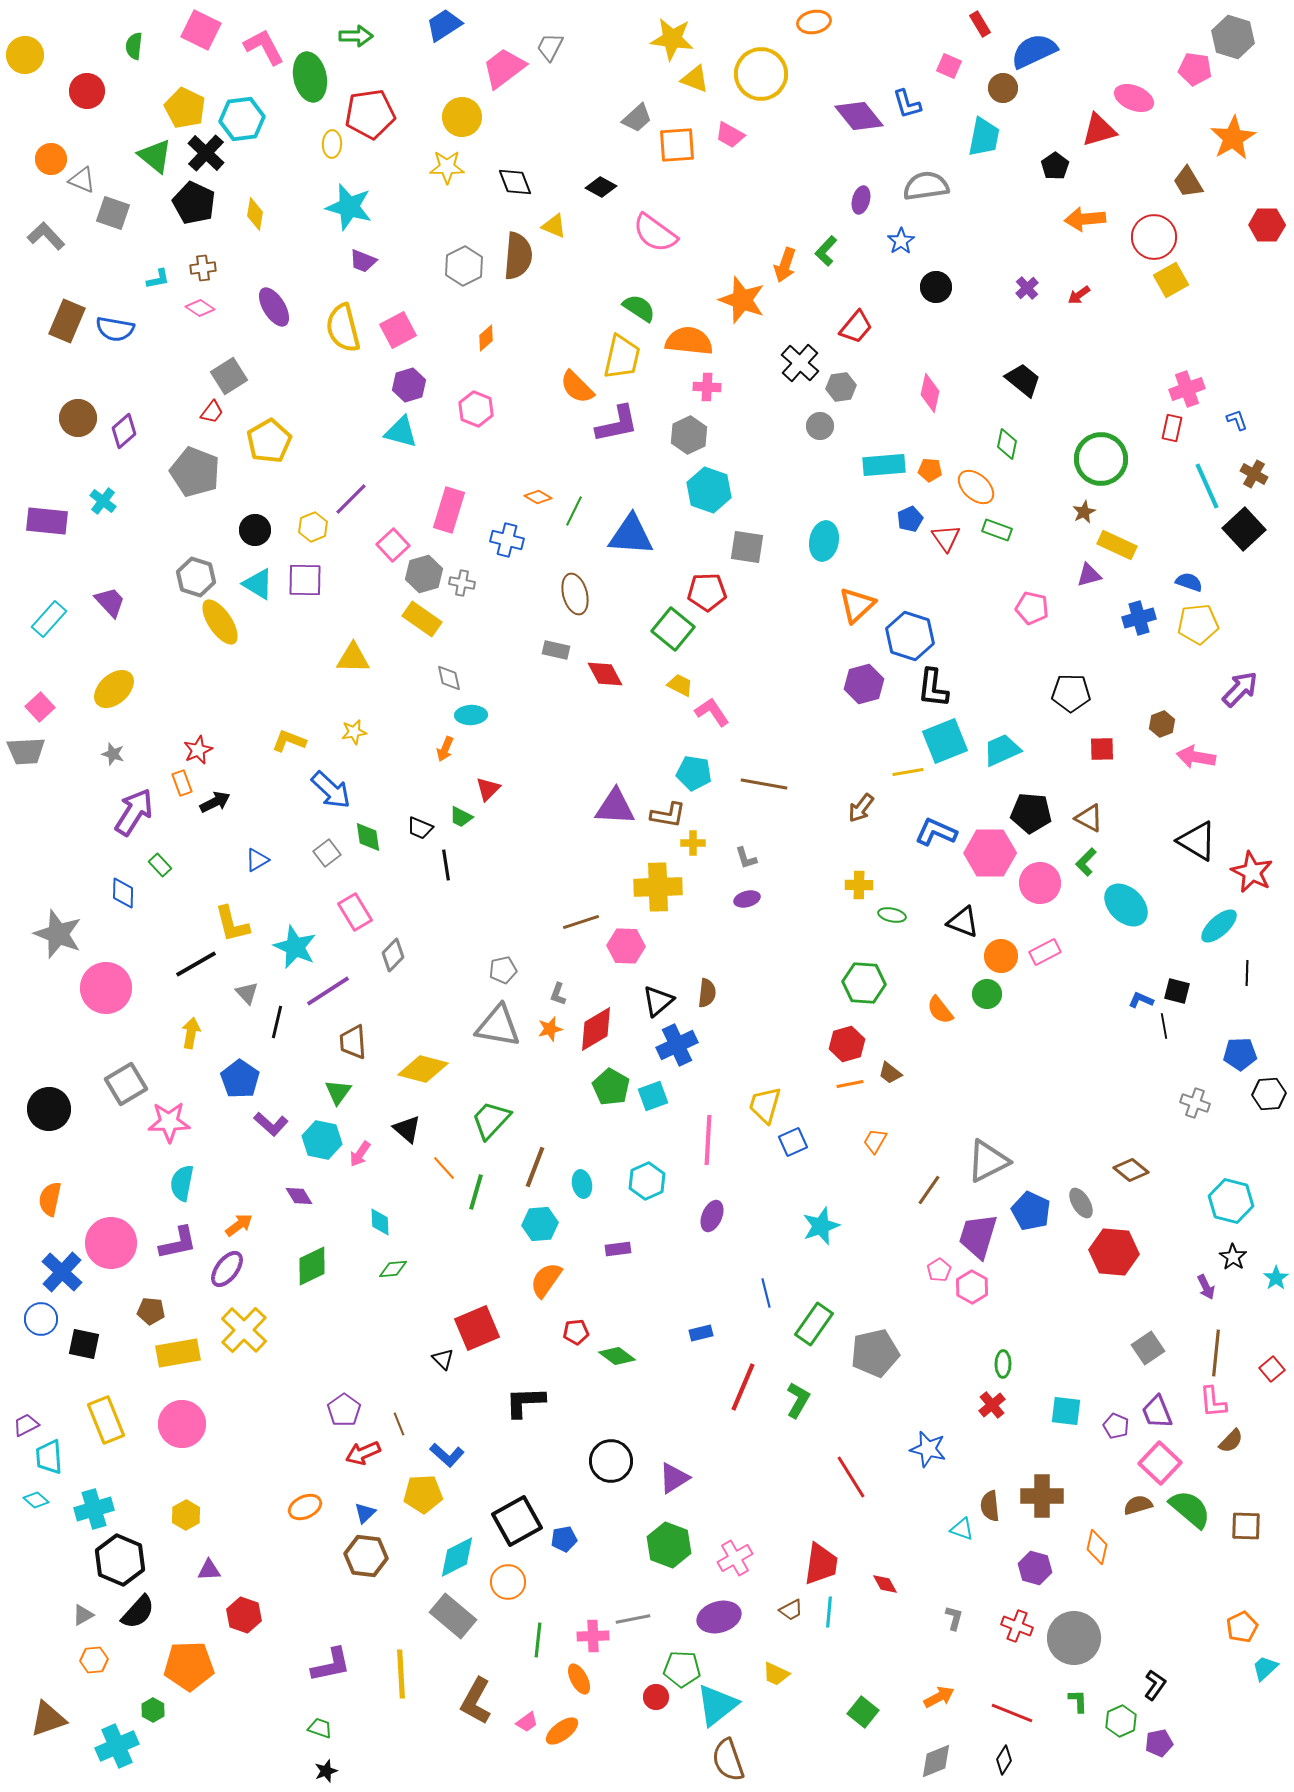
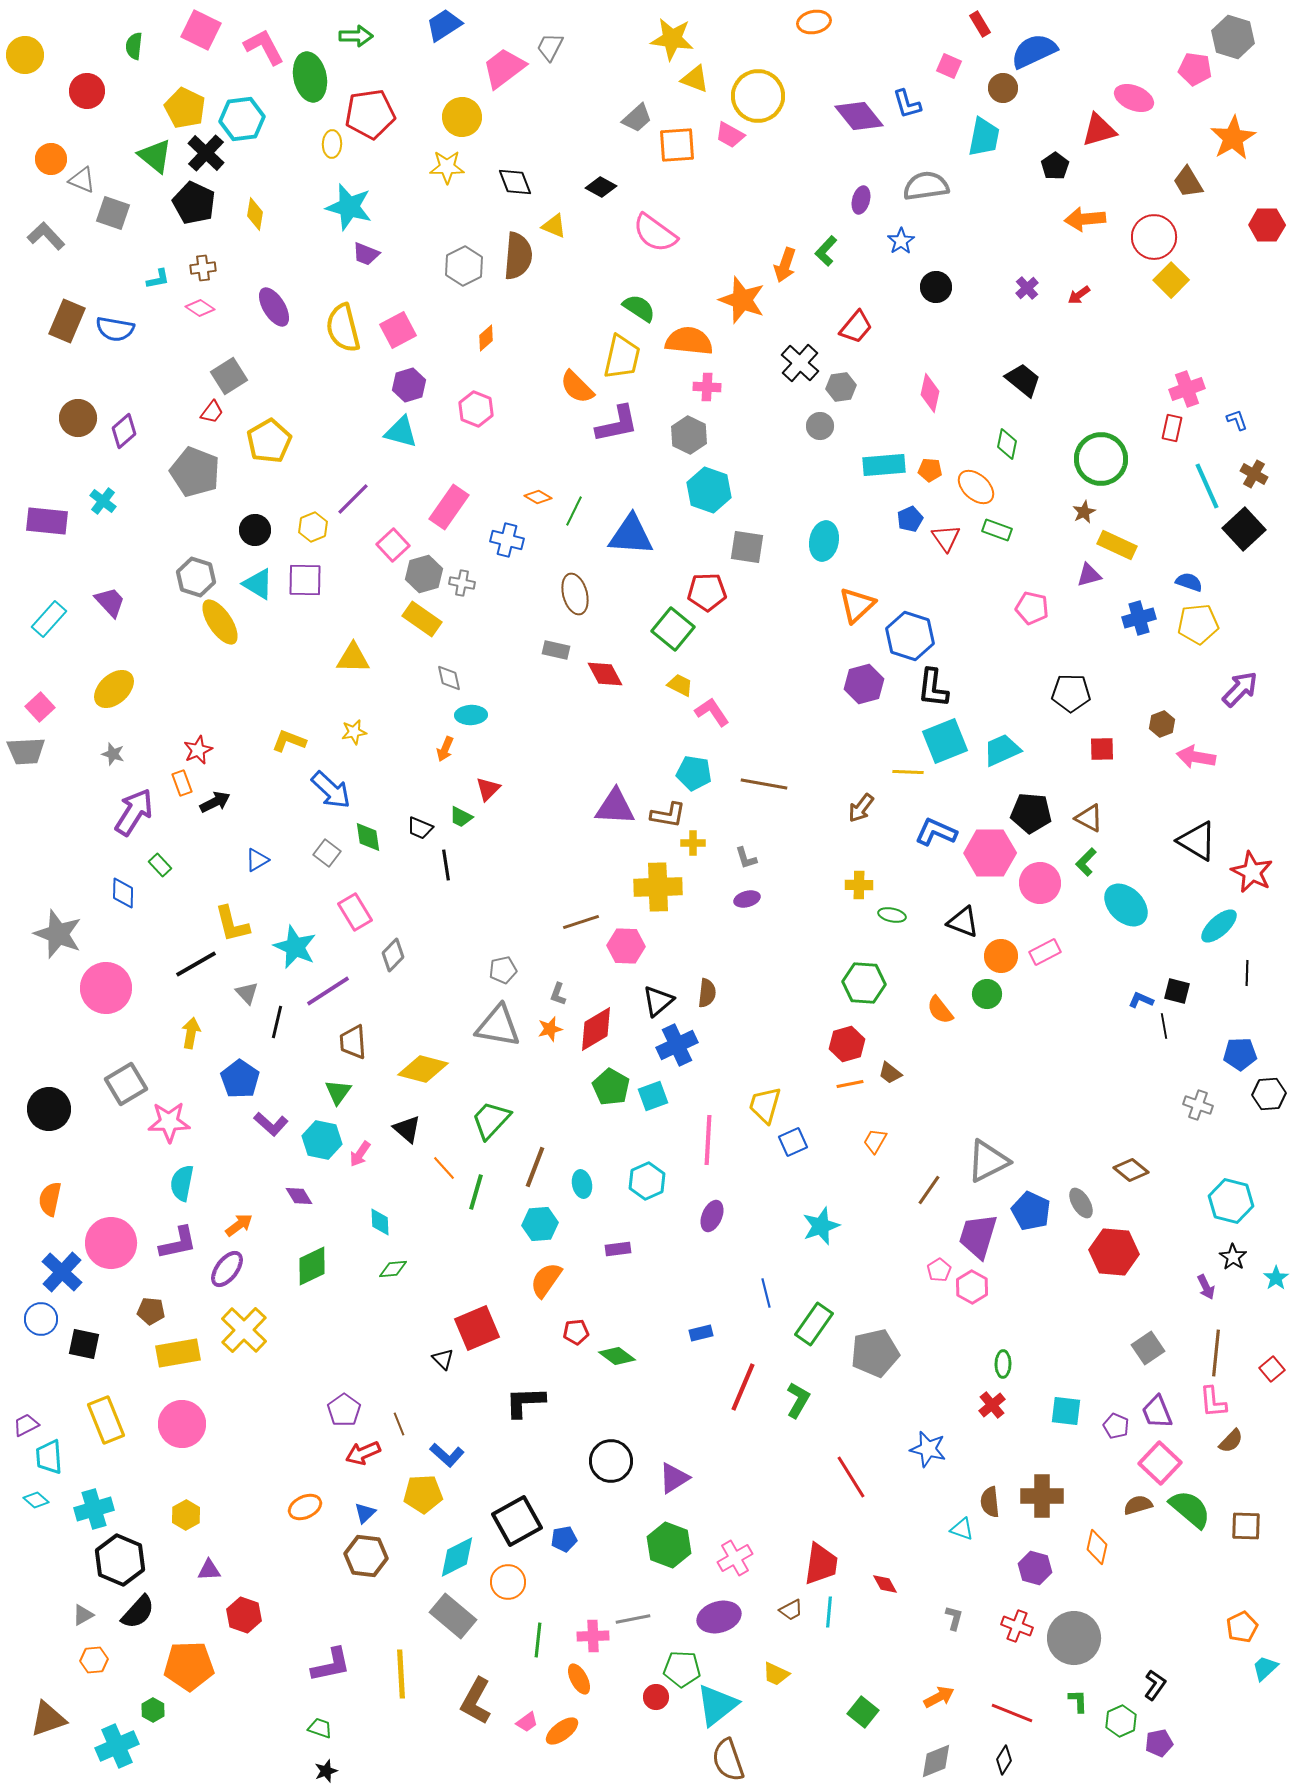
yellow circle at (761, 74): moved 3 px left, 22 px down
purple trapezoid at (363, 261): moved 3 px right, 7 px up
yellow square at (1171, 280): rotated 16 degrees counterclockwise
gray hexagon at (689, 435): rotated 9 degrees counterclockwise
purple line at (351, 499): moved 2 px right
pink rectangle at (449, 510): moved 3 px up; rotated 18 degrees clockwise
yellow line at (908, 772): rotated 12 degrees clockwise
gray square at (327, 853): rotated 16 degrees counterclockwise
gray cross at (1195, 1103): moved 3 px right, 2 px down
brown semicircle at (990, 1506): moved 4 px up
